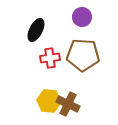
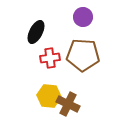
purple circle: moved 1 px right
black ellipse: moved 2 px down
yellow hexagon: moved 5 px up
